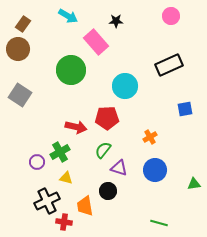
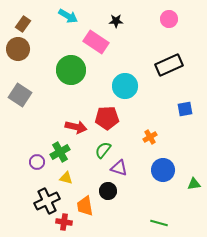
pink circle: moved 2 px left, 3 px down
pink rectangle: rotated 15 degrees counterclockwise
blue circle: moved 8 px right
